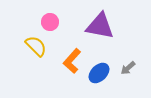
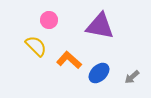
pink circle: moved 1 px left, 2 px up
orange L-shape: moved 3 px left, 1 px up; rotated 90 degrees clockwise
gray arrow: moved 4 px right, 9 px down
